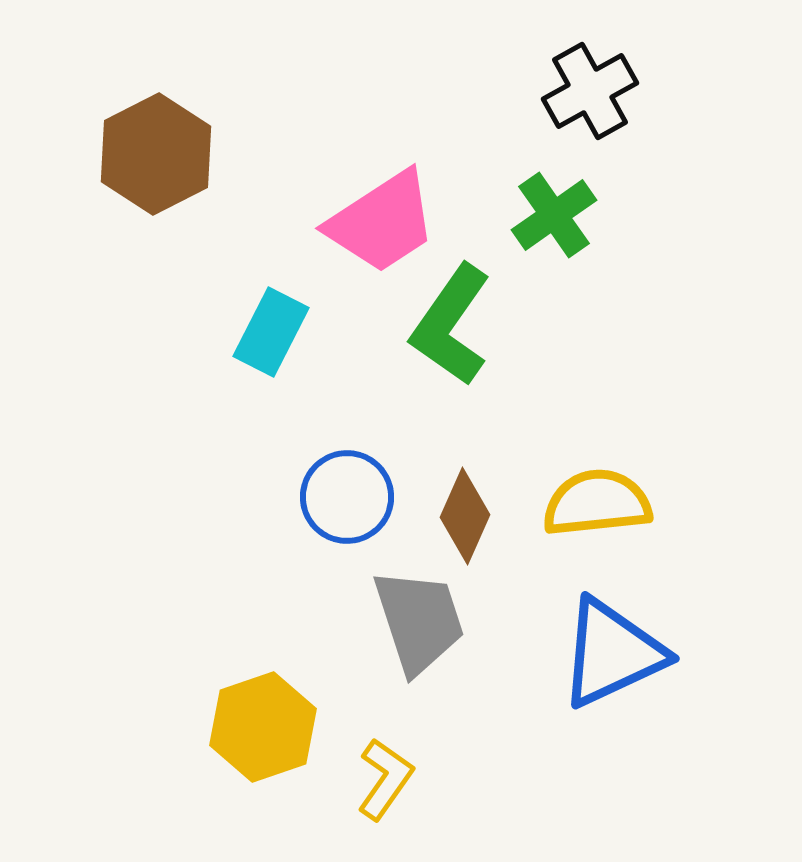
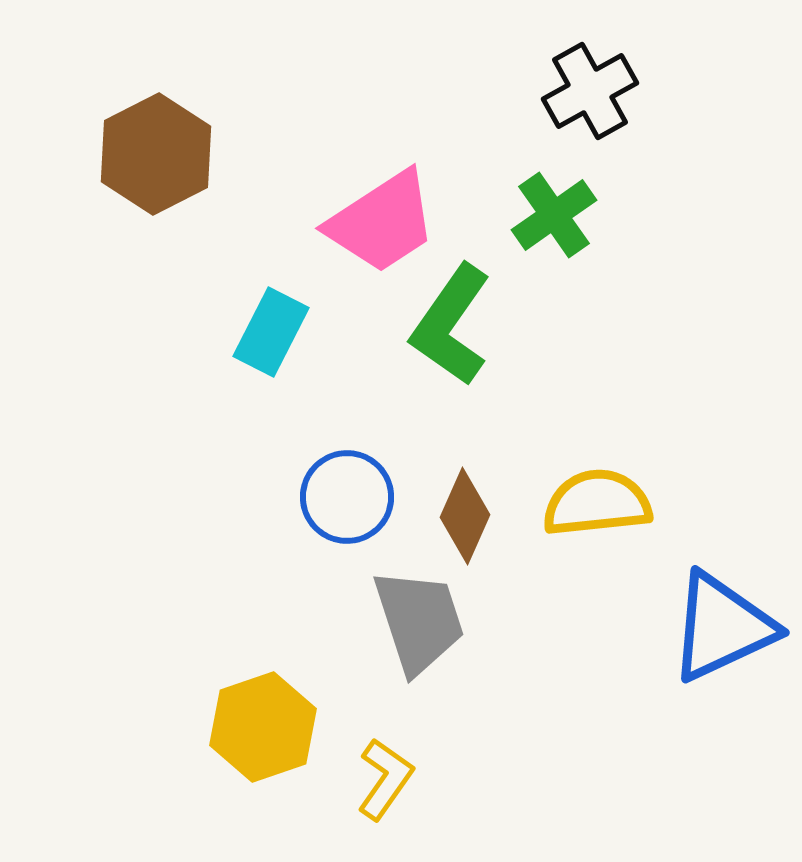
blue triangle: moved 110 px right, 26 px up
